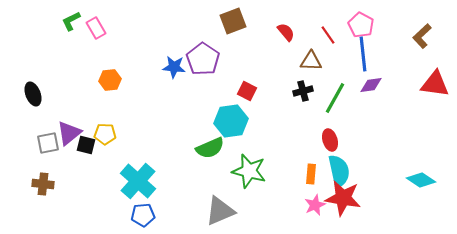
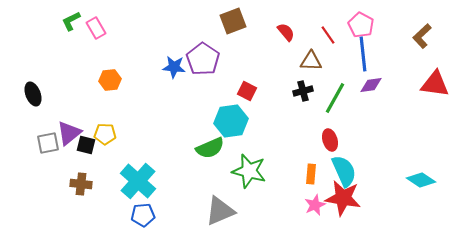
cyan semicircle: moved 5 px right; rotated 12 degrees counterclockwise
brown cross: moved 38 px right
